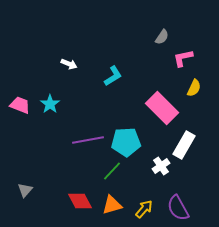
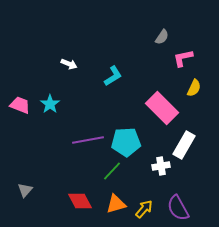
white cross: rotated 24 degrees clockwise
orange triangle: moved 4 px right, 1 px up
